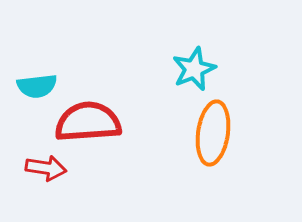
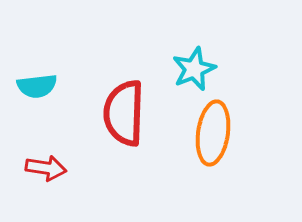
red semicircle: moved 36 px right, 9 px up; rotated 84 degrees counterclockwise
